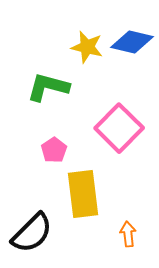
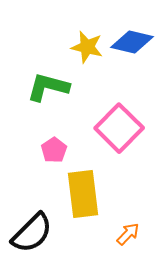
orange arrow: rotated 50 degrees clockwise
